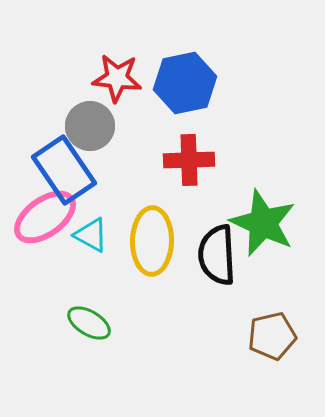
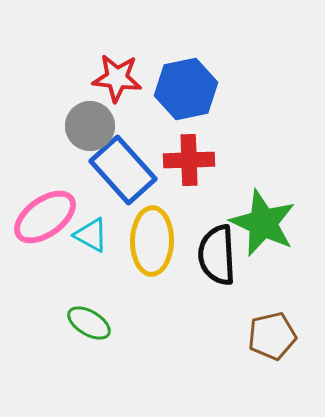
blue hexagon: moved 1 px right, 6 px down
blue rectangle: moved 59 px right; rotated 8 degrees counterclockwise
